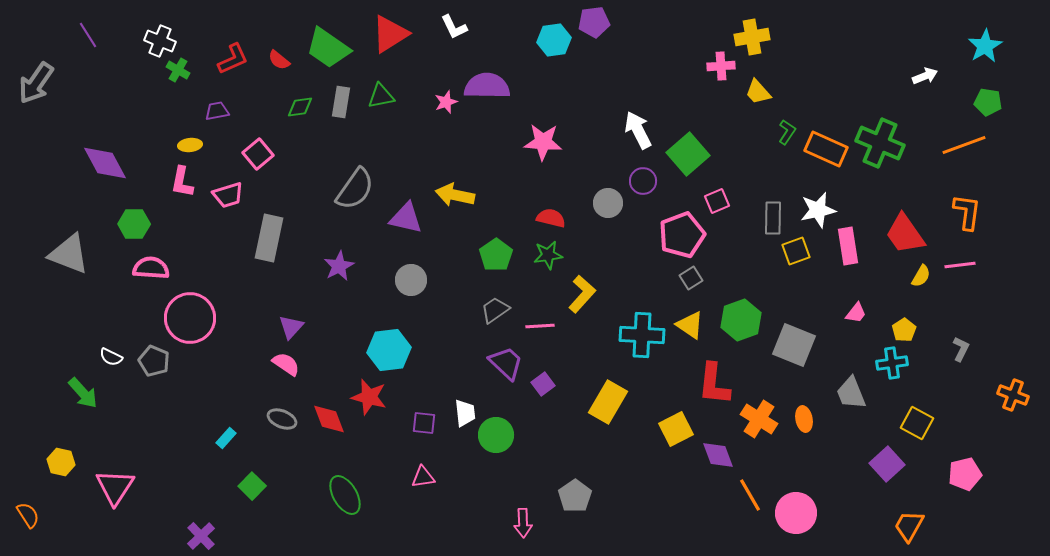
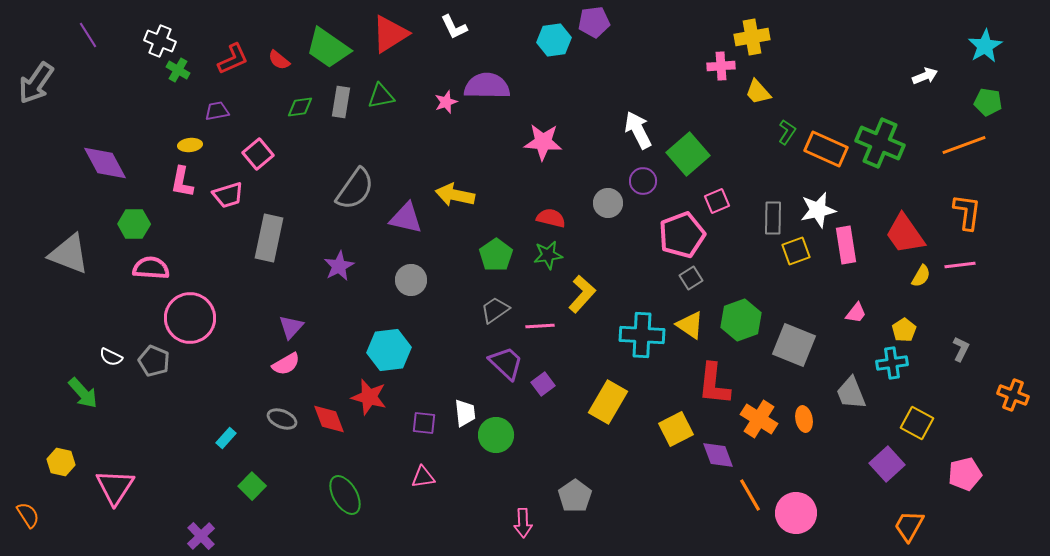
pink rectangle at (848, 246): moved 2 px left, 1 px up
pink semicircle at (286, 364): rotated 116 degrees clockwise
